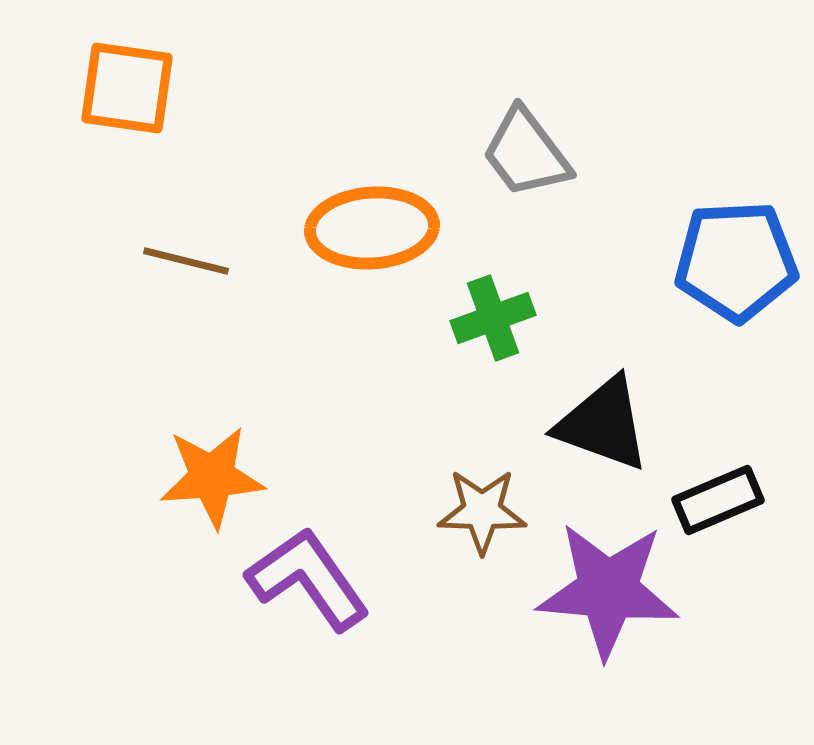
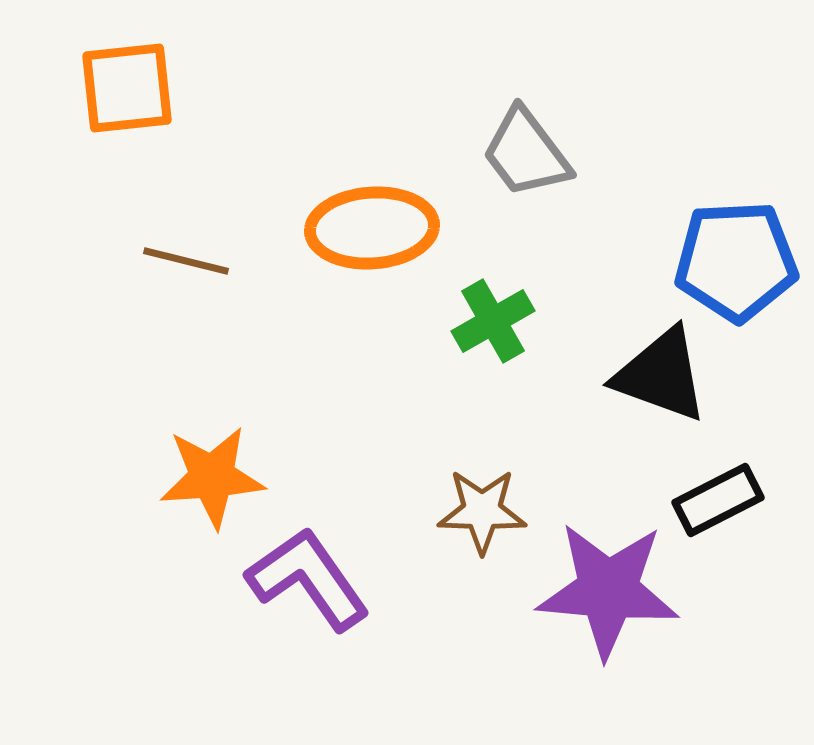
orange square: rotated 14 degrees counterclockwise
green cross: moved 3 px down; rotated 10 degrees counterclockwise
black triangle: moved 58 px right, 49 px up
black rectangle: rotated 4 degrees counterclockwise
